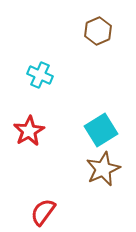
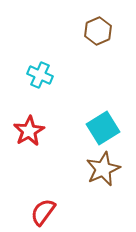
cyan square: moved 2 px right, 2 px up
